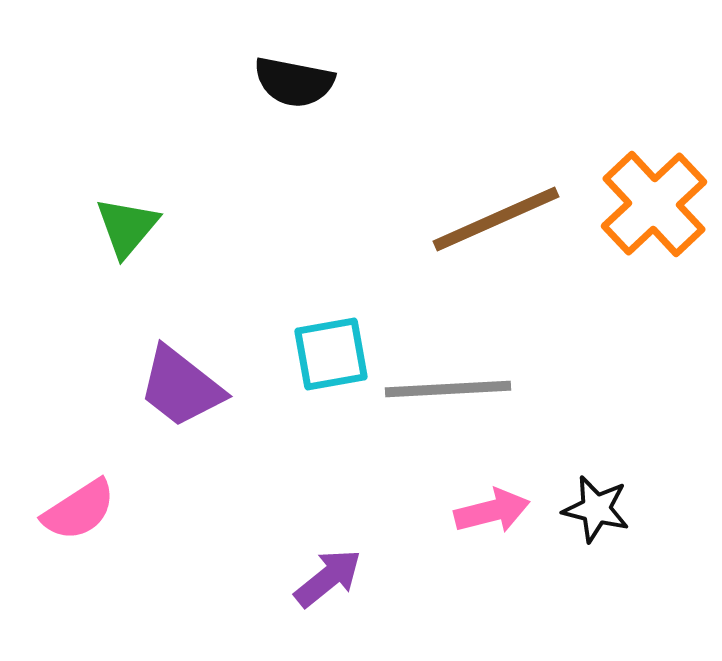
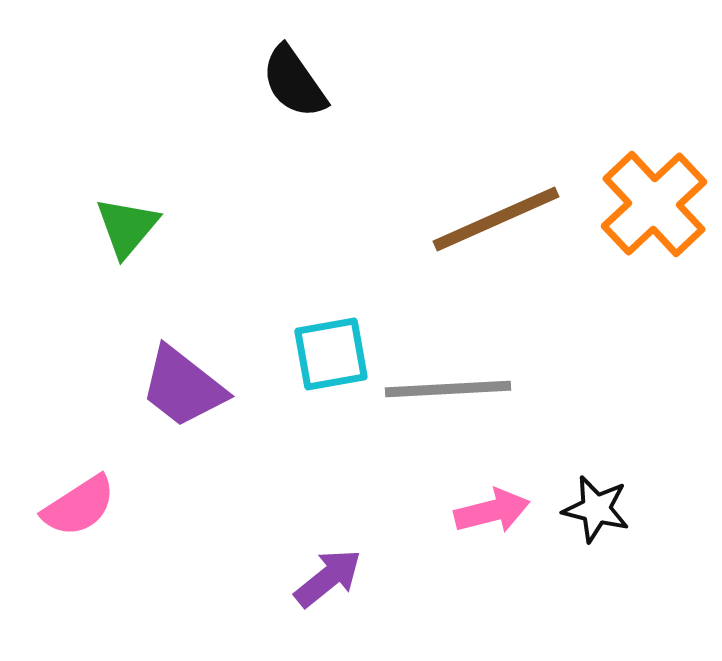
black semicircle: rotated 44 degrees clockwise
purple trapezoid: moved 2 px right
pink semicircle: moved 4 px up
